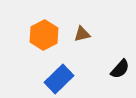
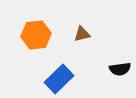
orange hexagon: moved 8 px left; rotated 20 degrees clockwise
black semicircle: rotated 40 degrees clockwise
